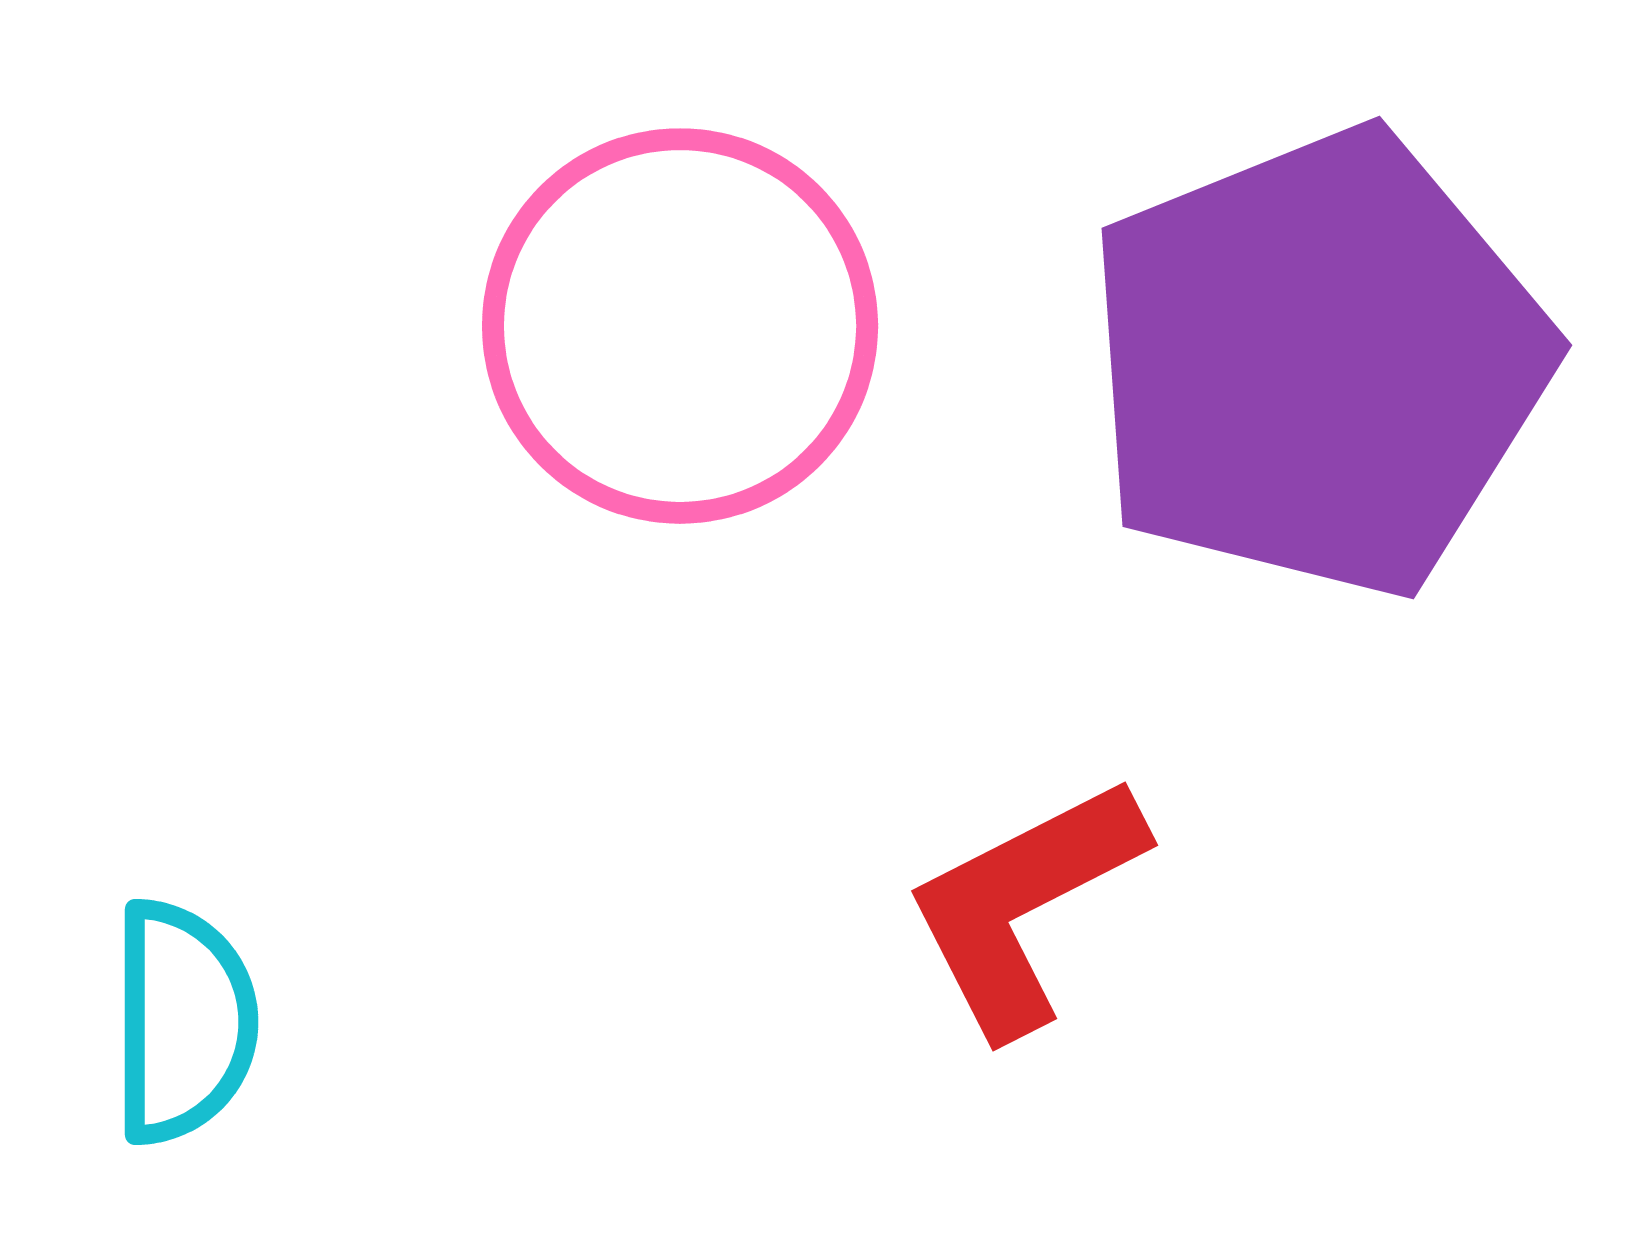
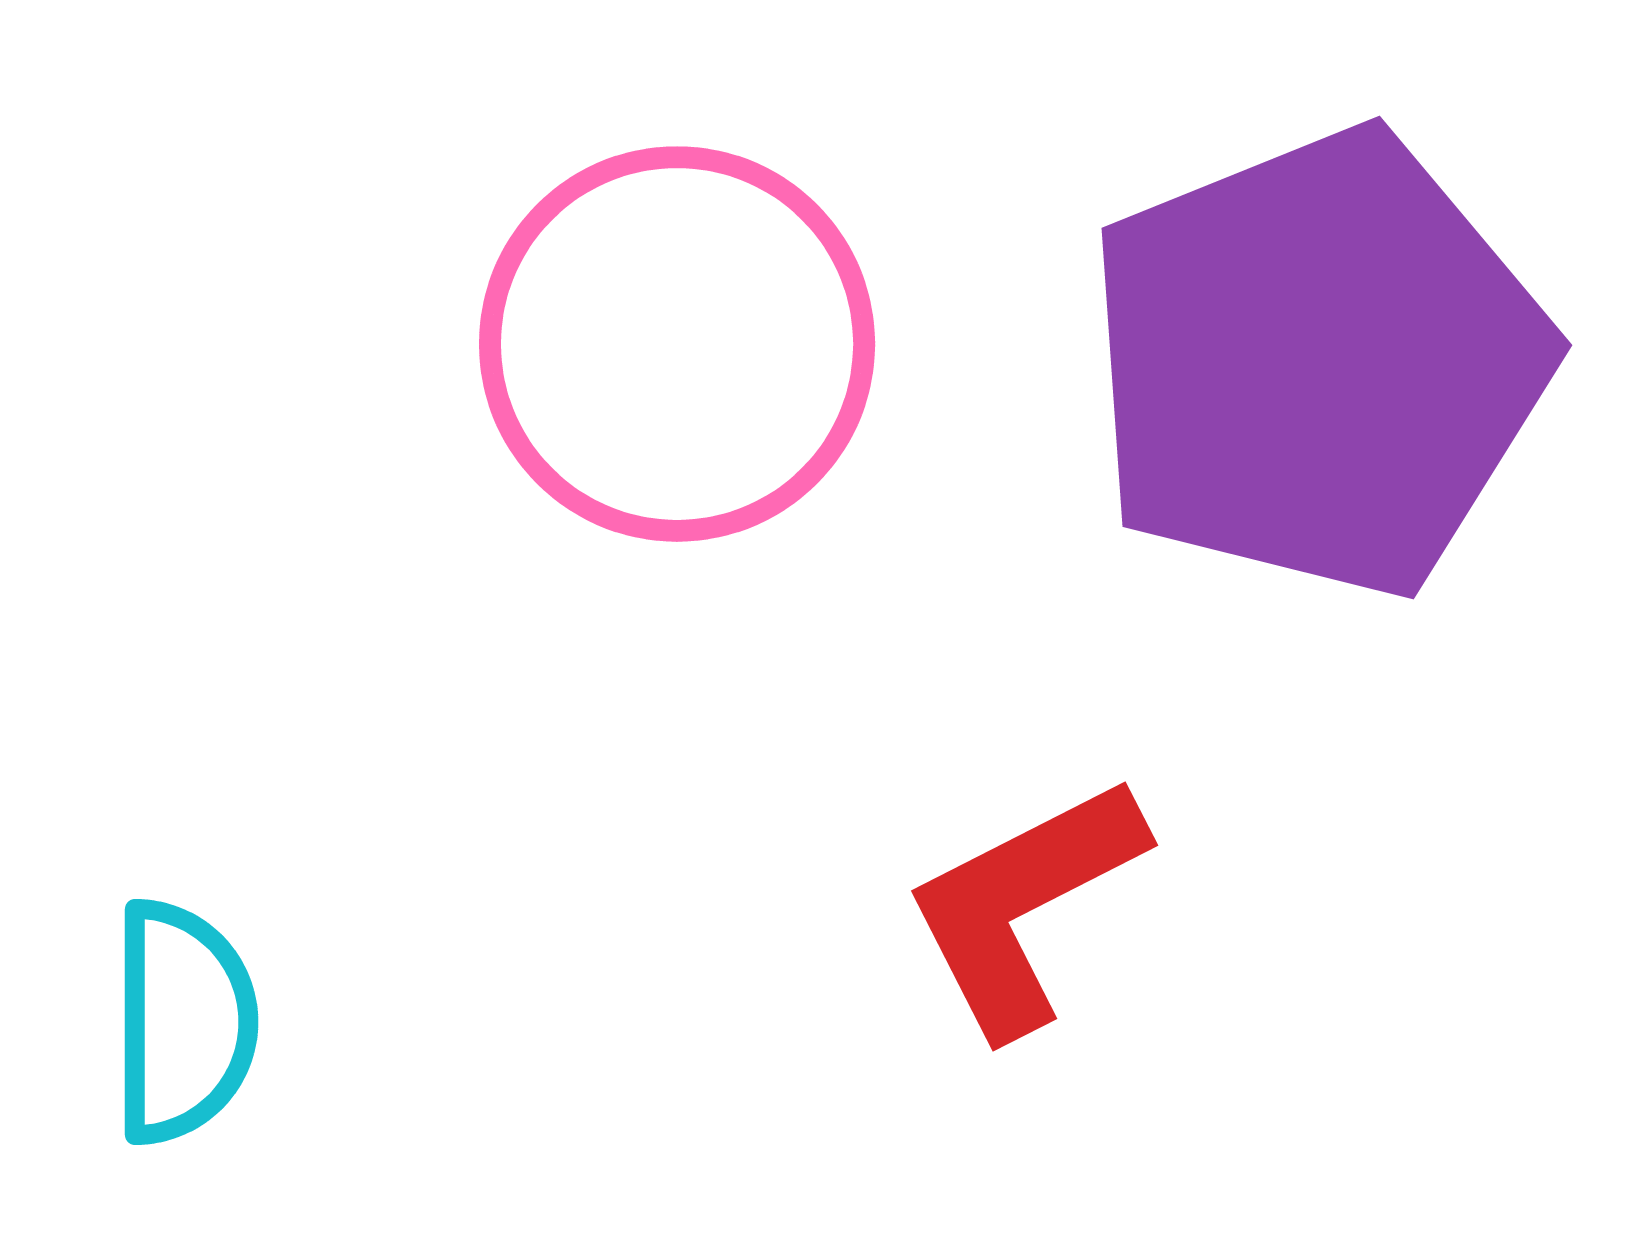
pink circle: moved 3 px left, 18 px down
